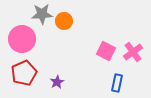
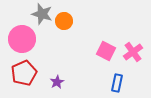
gray star: rotated 20 degrees clockwise
